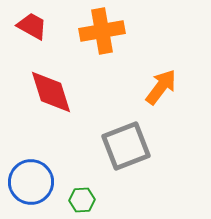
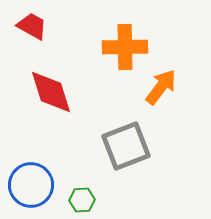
orange cross: moved 23 px right, 16 px down; rotated 9 degrees clockwise
blue circle: moved 3 px down
